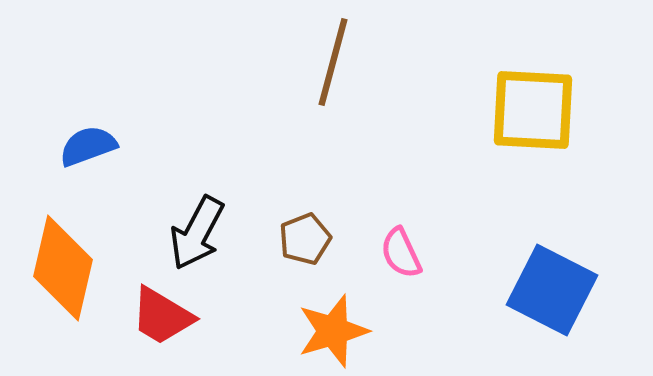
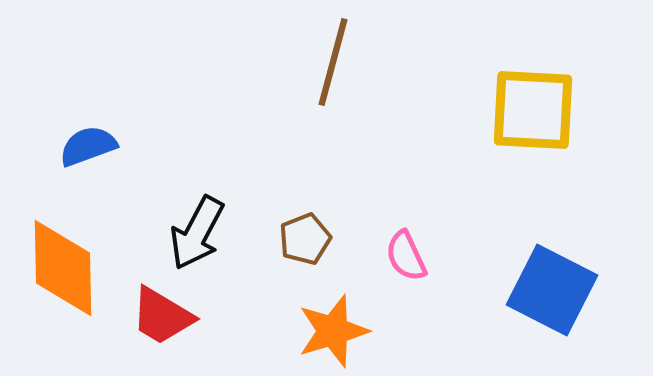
pink semicircle: moved 5 px right, 3 px down
orange diamond: rotated 14 degrees counterclockwise
